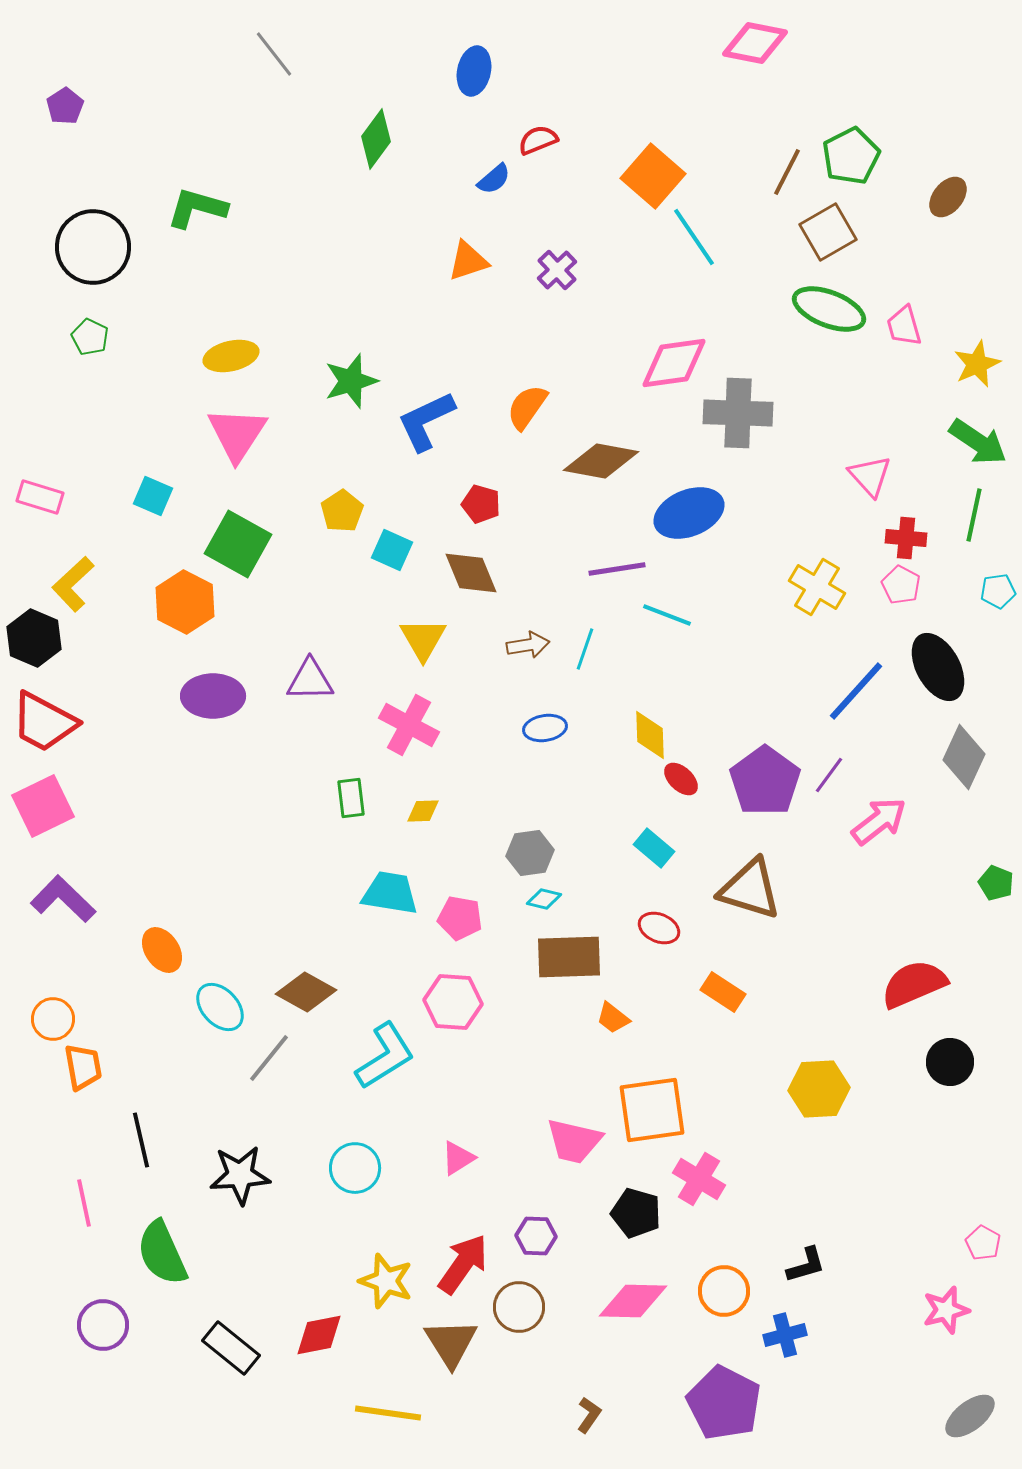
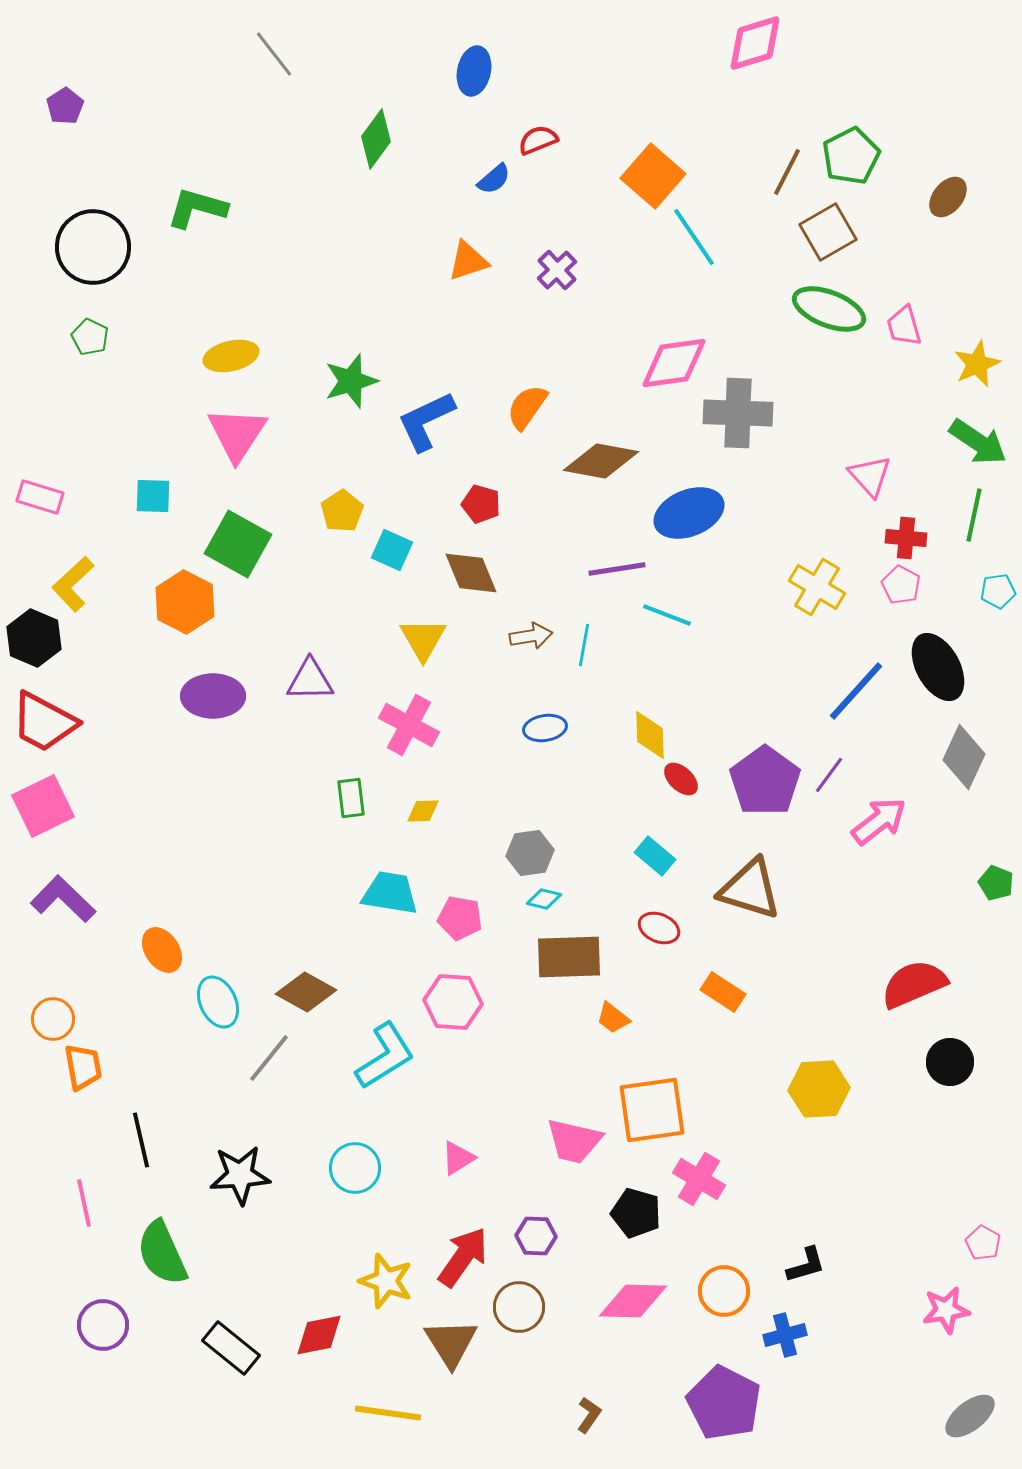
pink diamond at (755, 43): rotated 28 degrees counterclockwise
cyan square at (153, 496): rotated 21 degrees counterclockwise
brown arrow at (528, 645): moved 3 px right, 9 px up
cyan line at (585, 649): moved 1 px left, 4 px up; rotated 9 degrees counterclockwise
cyan rectangle at (654, 848): moved 1 px right, 8 px down
cyan ellipse at (220, 1007): moved 2 px left, 5 px up; rotated 18 degrees clockwise
red arrow at (463, 1264): moved 7 px up
pink star at (946, 1310): rotated 6 degrees clockwise
